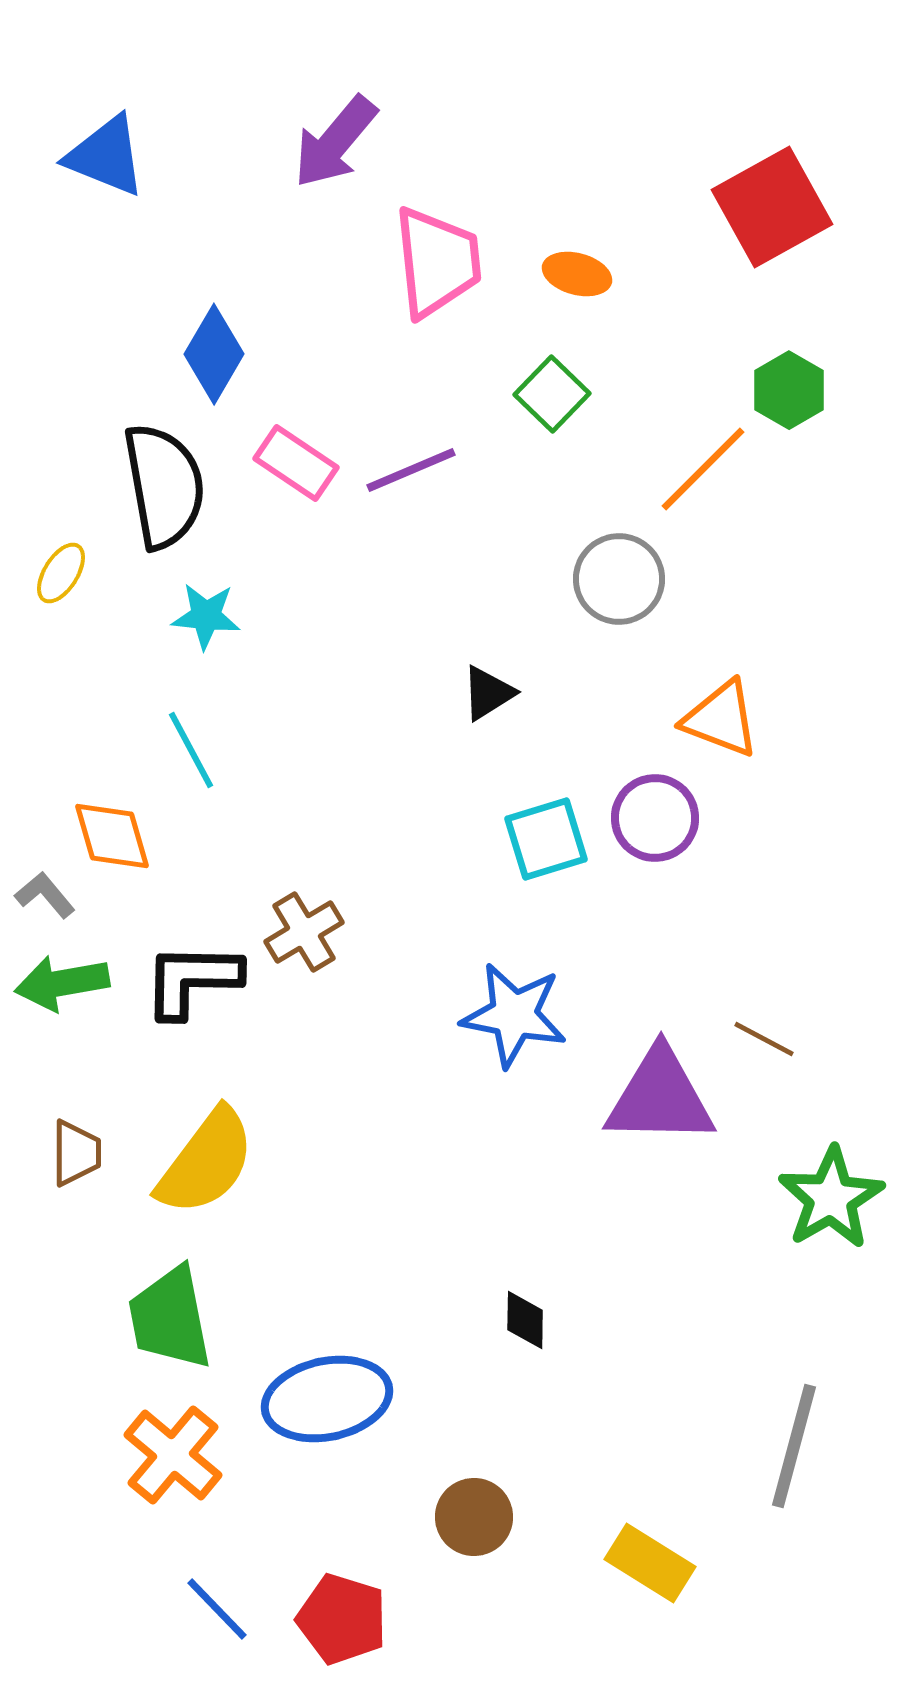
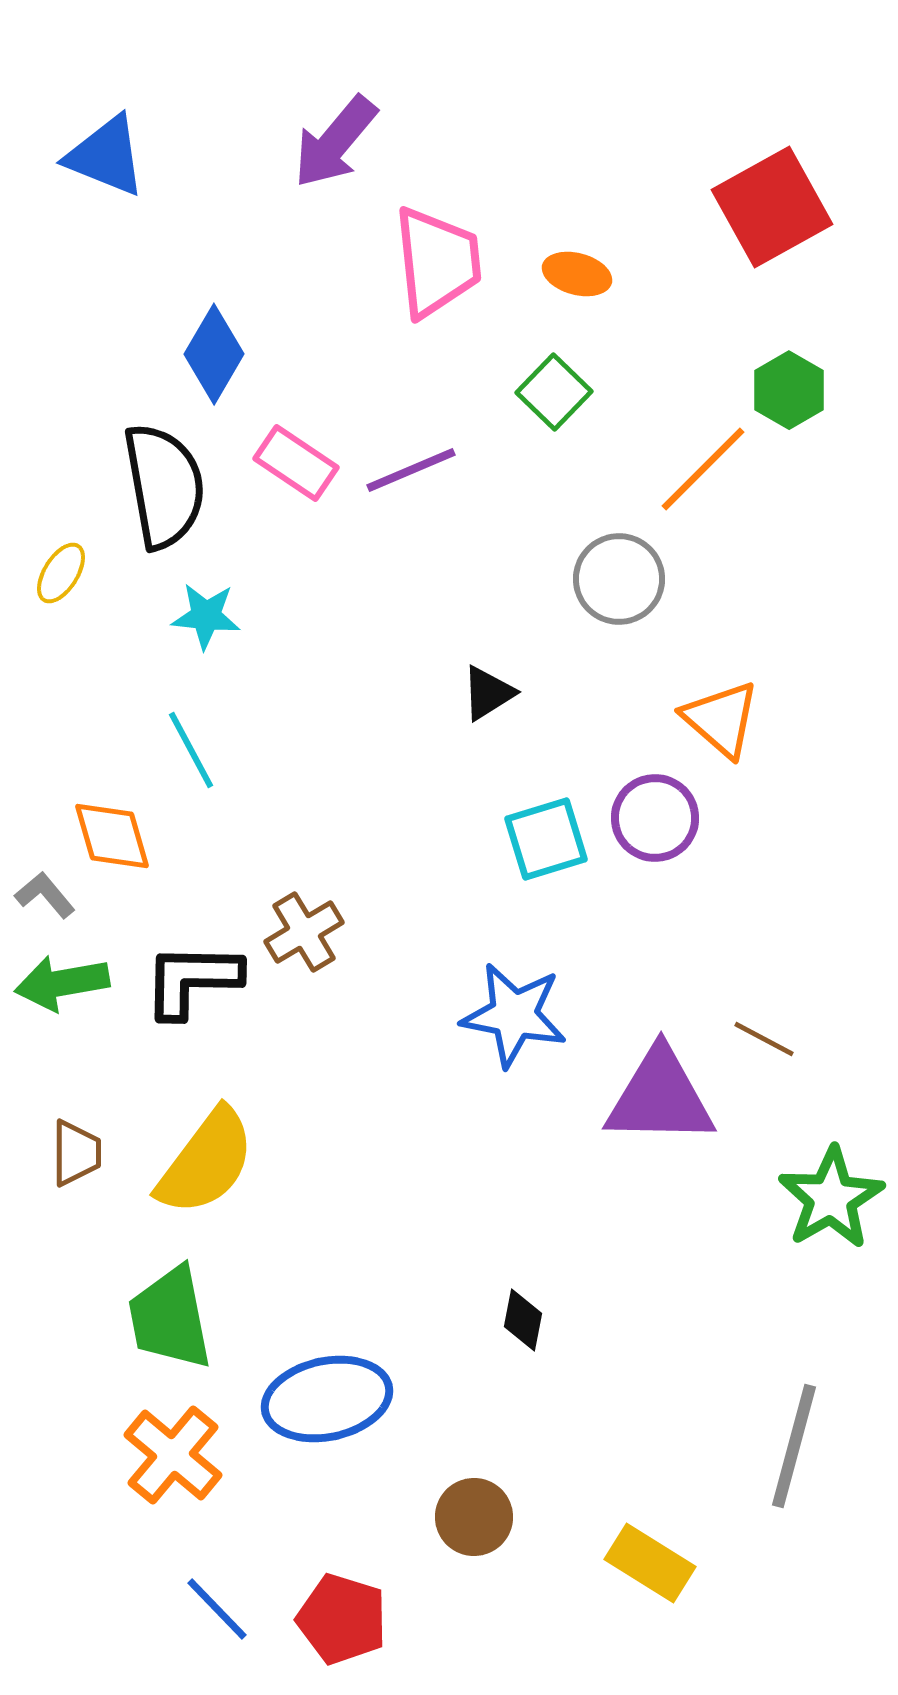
green square: moved 2 px right, 2 px up
orange triangle: rotated 20 degrees clockwise
black diamond: moved 2 px left; rotated 10 degrees clockwise
